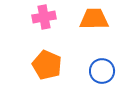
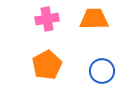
pink cross: moved 3 px right, 2 px down
orange pentagon: rotated 20 degrees clockwise
